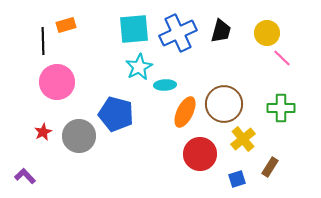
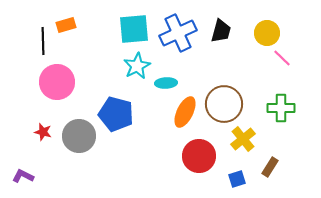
cyan star: moved 2 px left, 1 px up
cyan ellipse: moved 1 px right, 2 px up
red star: rotated 30 degrees counterclockwise
red circle: moved 1 px left, 2 px down
purple L-shape: moved 2 px left; rotated 20 degrees counterclockwise
